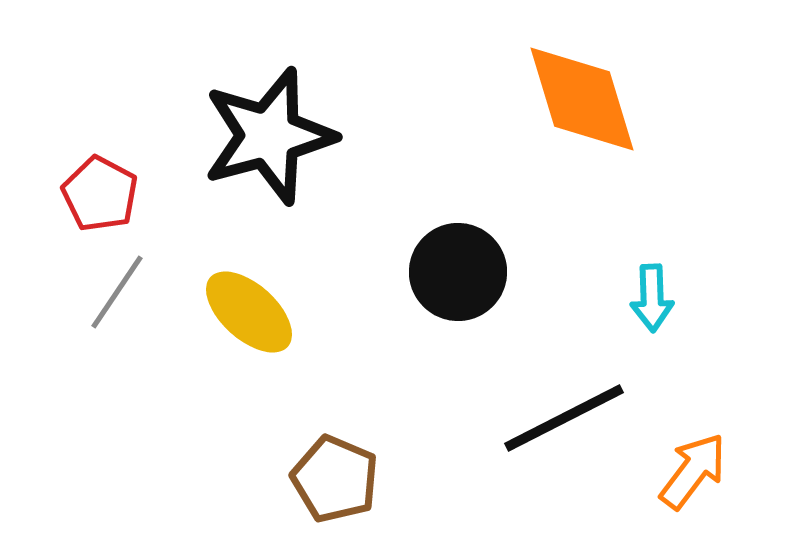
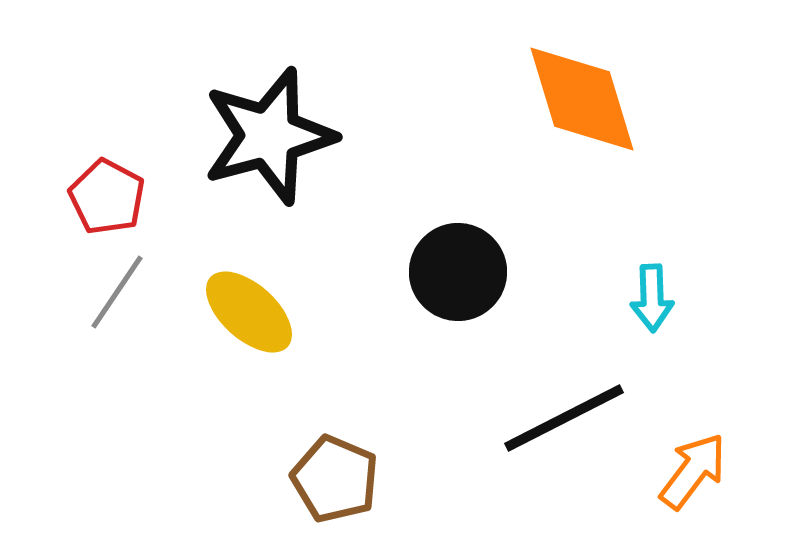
red pentagon: moved 7 px right, 3 px down
